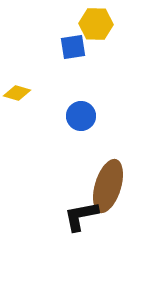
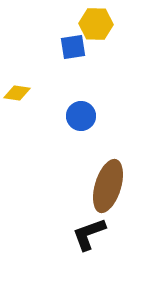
yellow diamond: rotated 8 degrees counterclockwise
black L-shape: moved 8 px right, 18 px down; rotated 9 degrees counterclockwise
